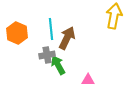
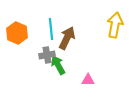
yellow arrow: moved 1 px right, 9 px down
